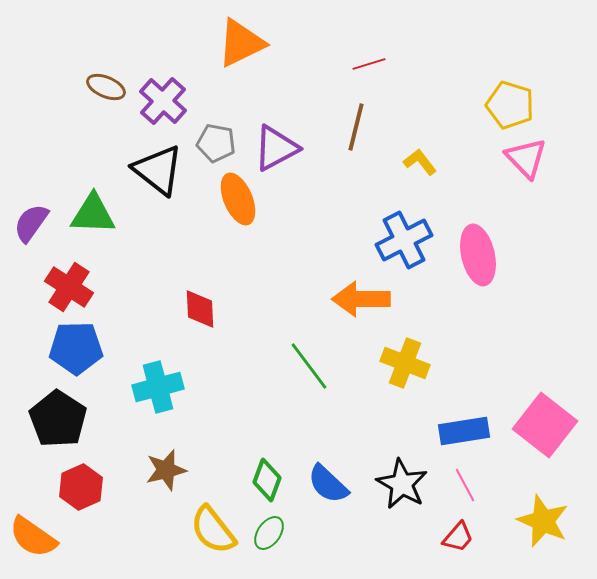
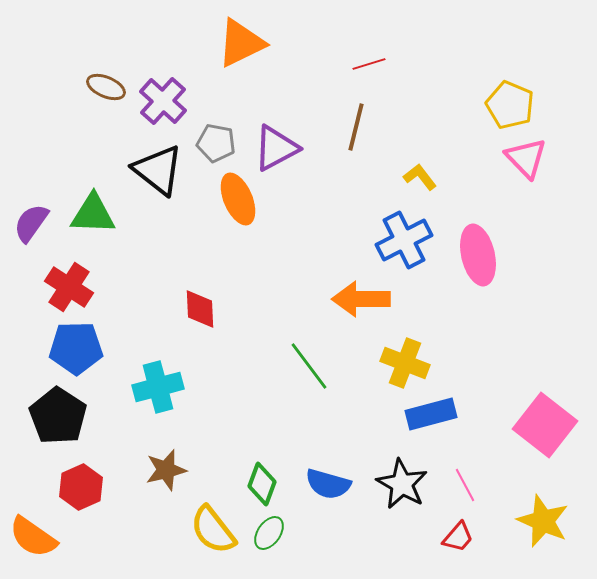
yellow pentagon: rotated 6 degrees clockwise
yellow L-shape: moved 15 px down
black pentagon: moved 3 px up
blue rectangle: moved 33 px left, 17 px up; rotated 6 degrees counterclockwise
green diamond: moved 5 px left, 4 px down
blue semicircle: rotated 27 degrees counterclockwise
